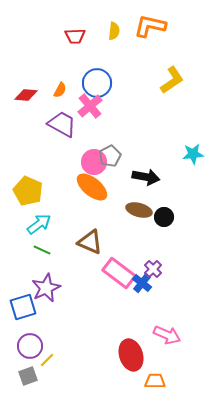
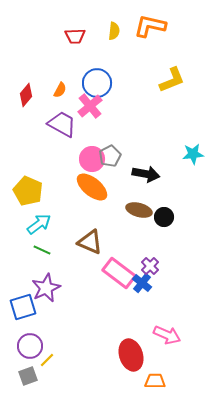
yellow L-shape: rotated 12 degrees clockwise
red diamond: rotated 55 degrees counterclockwise
pink circle: moved 2 px left, 3 px up
black arrow: moved 3 px up
purple cross: moved 3 px left, 3 px up
